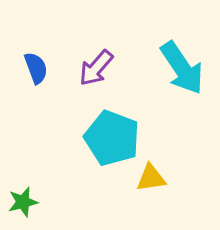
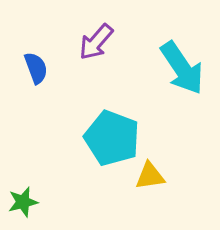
purple arrow: moved 26 px up
yellow triangle: moved 1 px left, 2 px up
